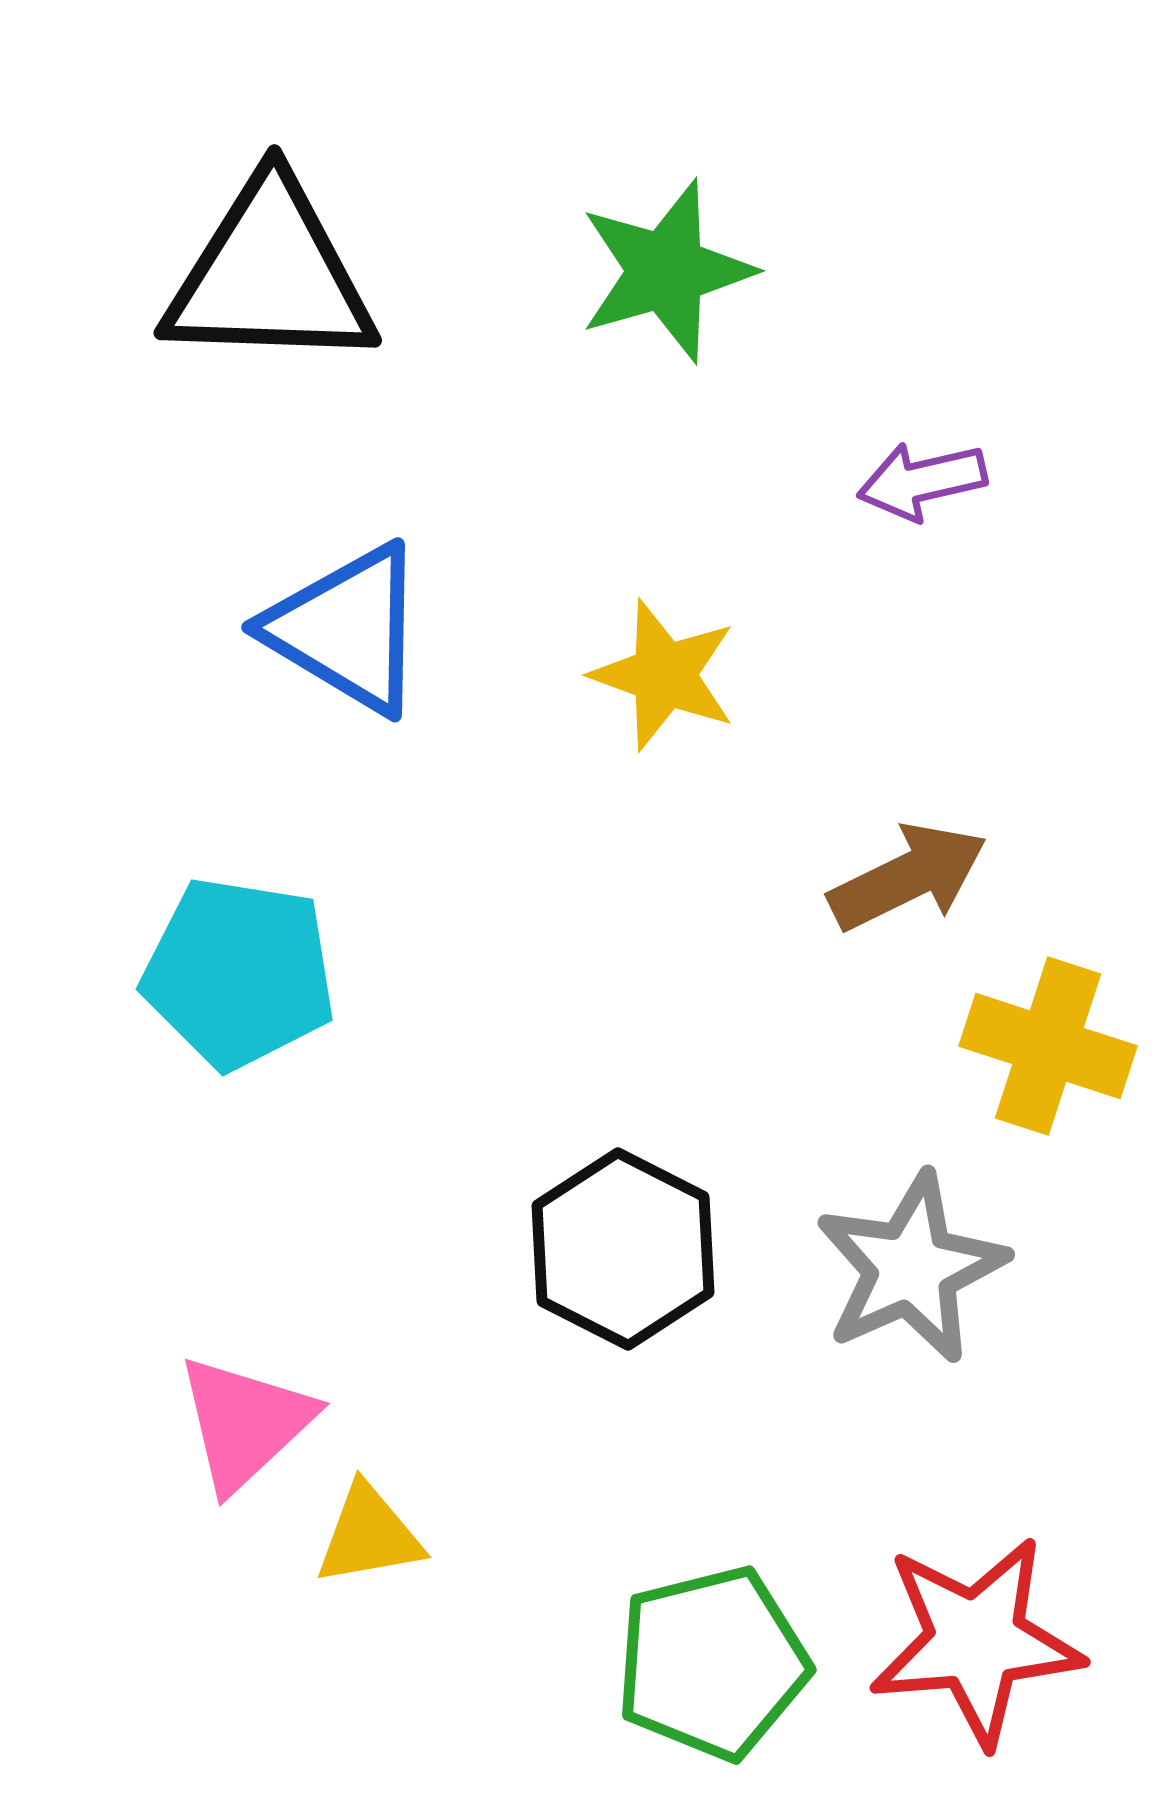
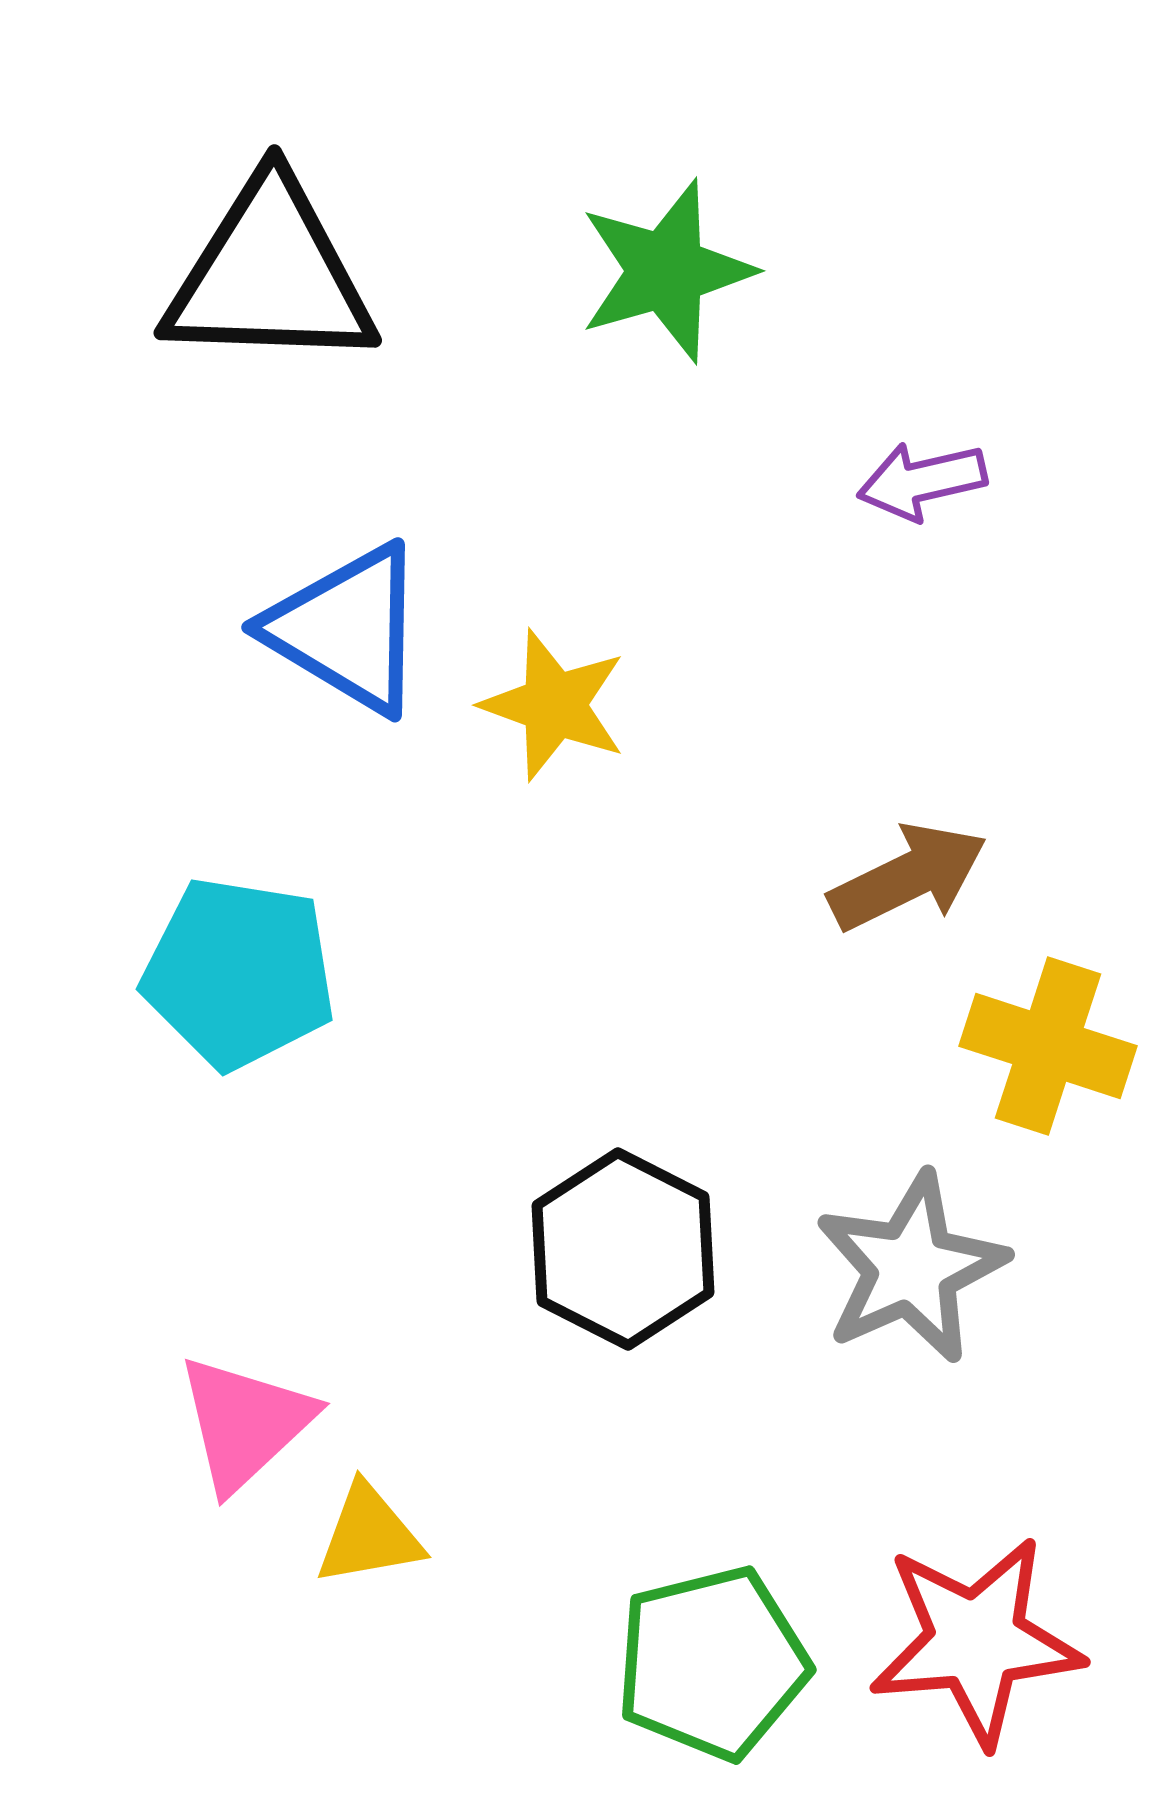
yellow star: moved 110 px left, 30 px down
